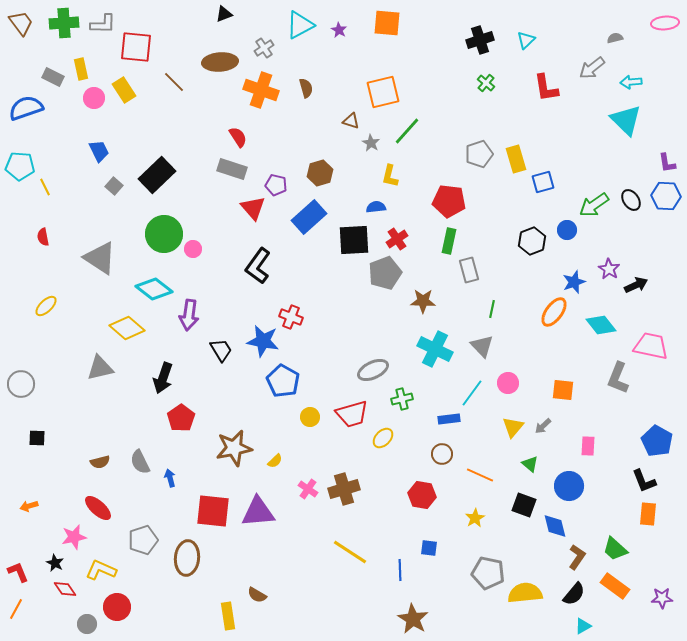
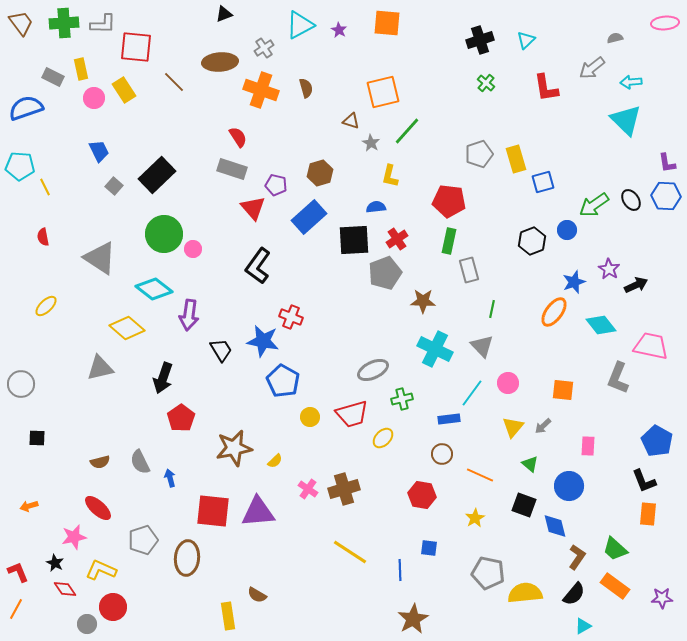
red circle at (117, 607): moved 4 px left
brown star at (413, 619): rotated 12 degrees clockwise
